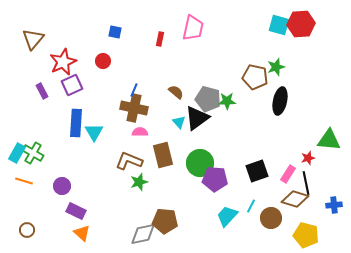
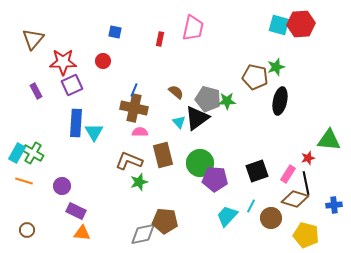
red star at (63, 62): rotated 24 degrees clockwise
purple rectangle at (42, 91): moved 6 px left
orange triangle at (82, 233): rotated 36 degrees counterclockwise
